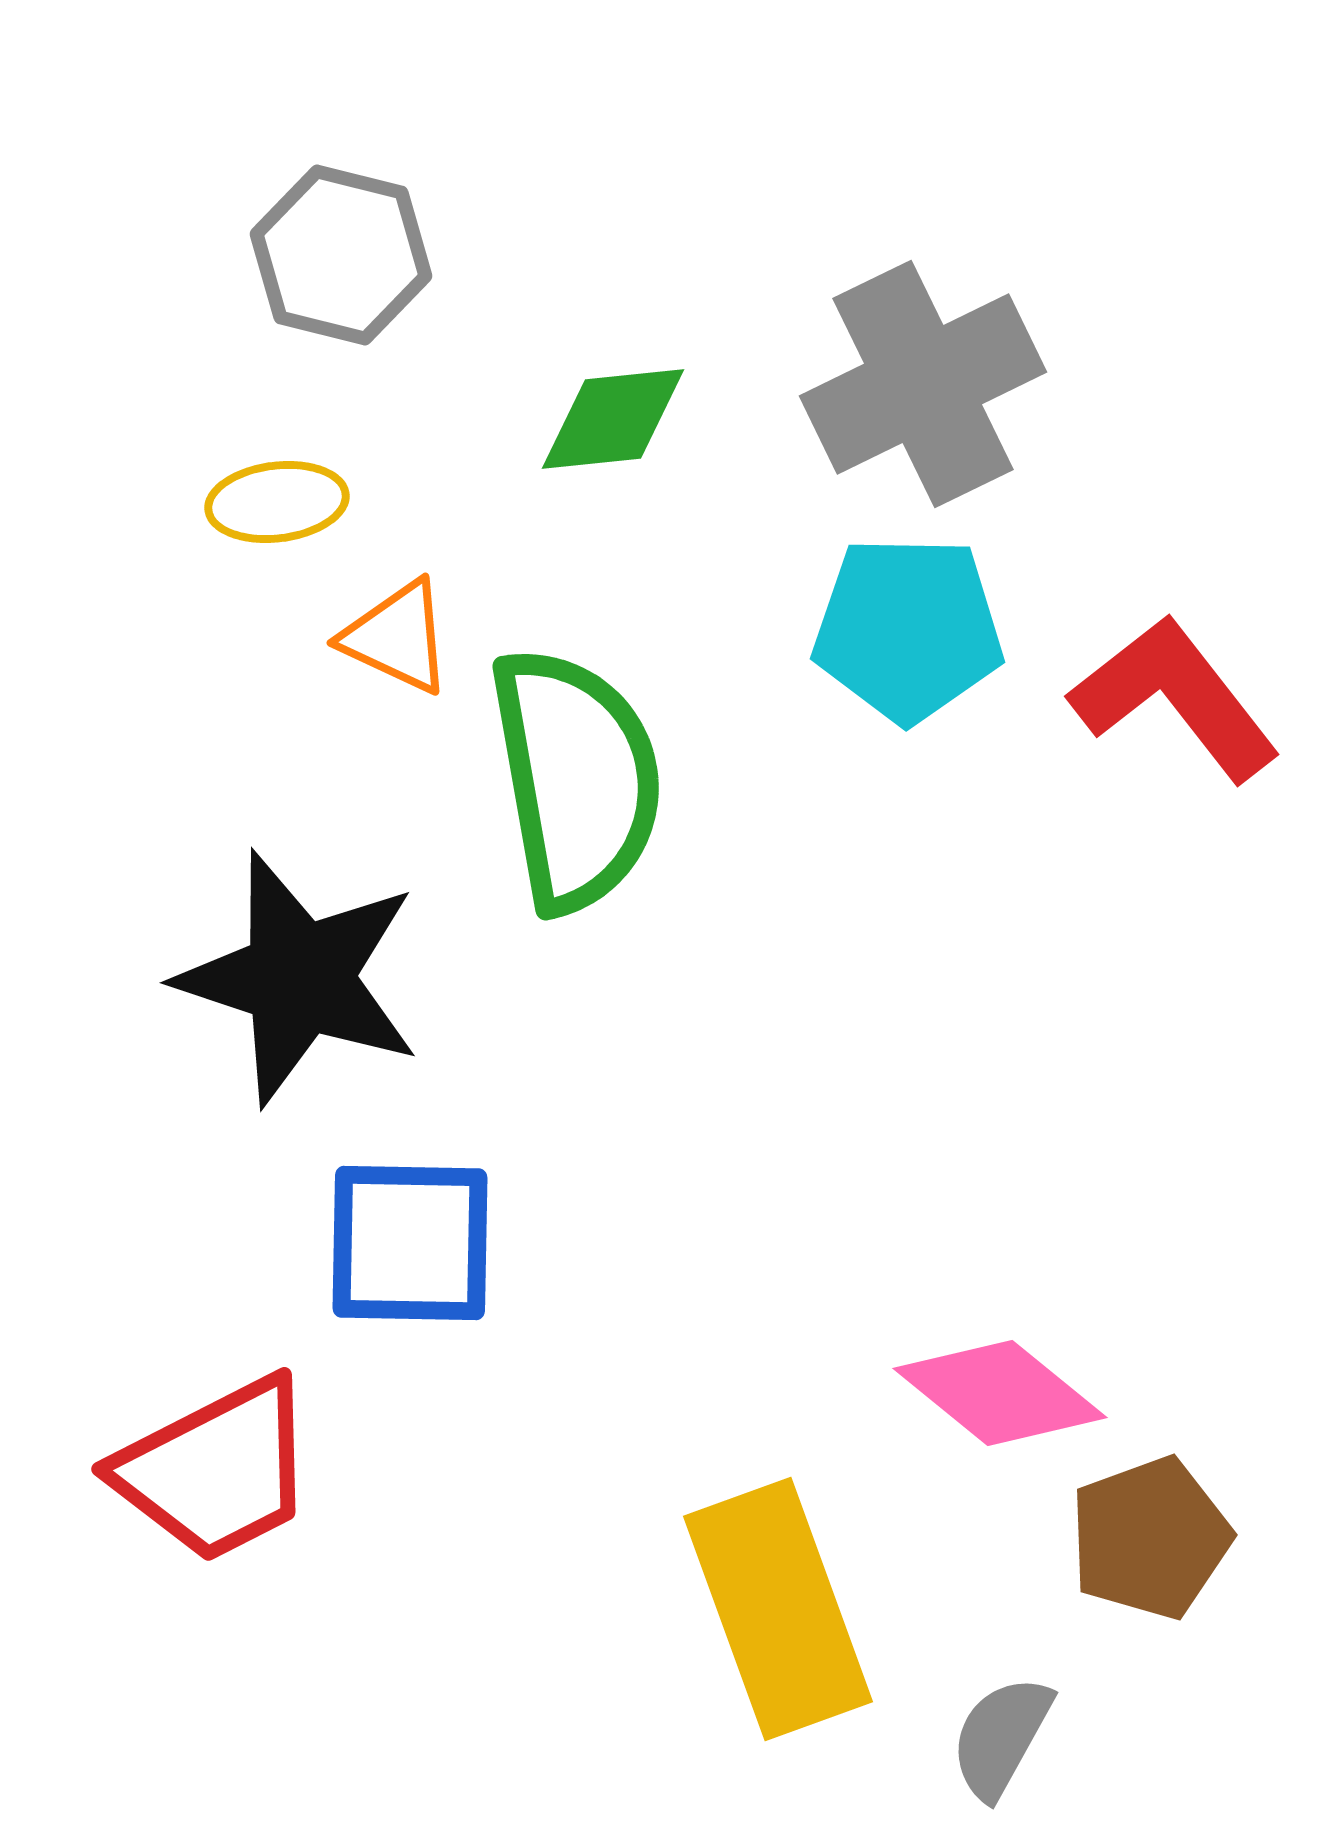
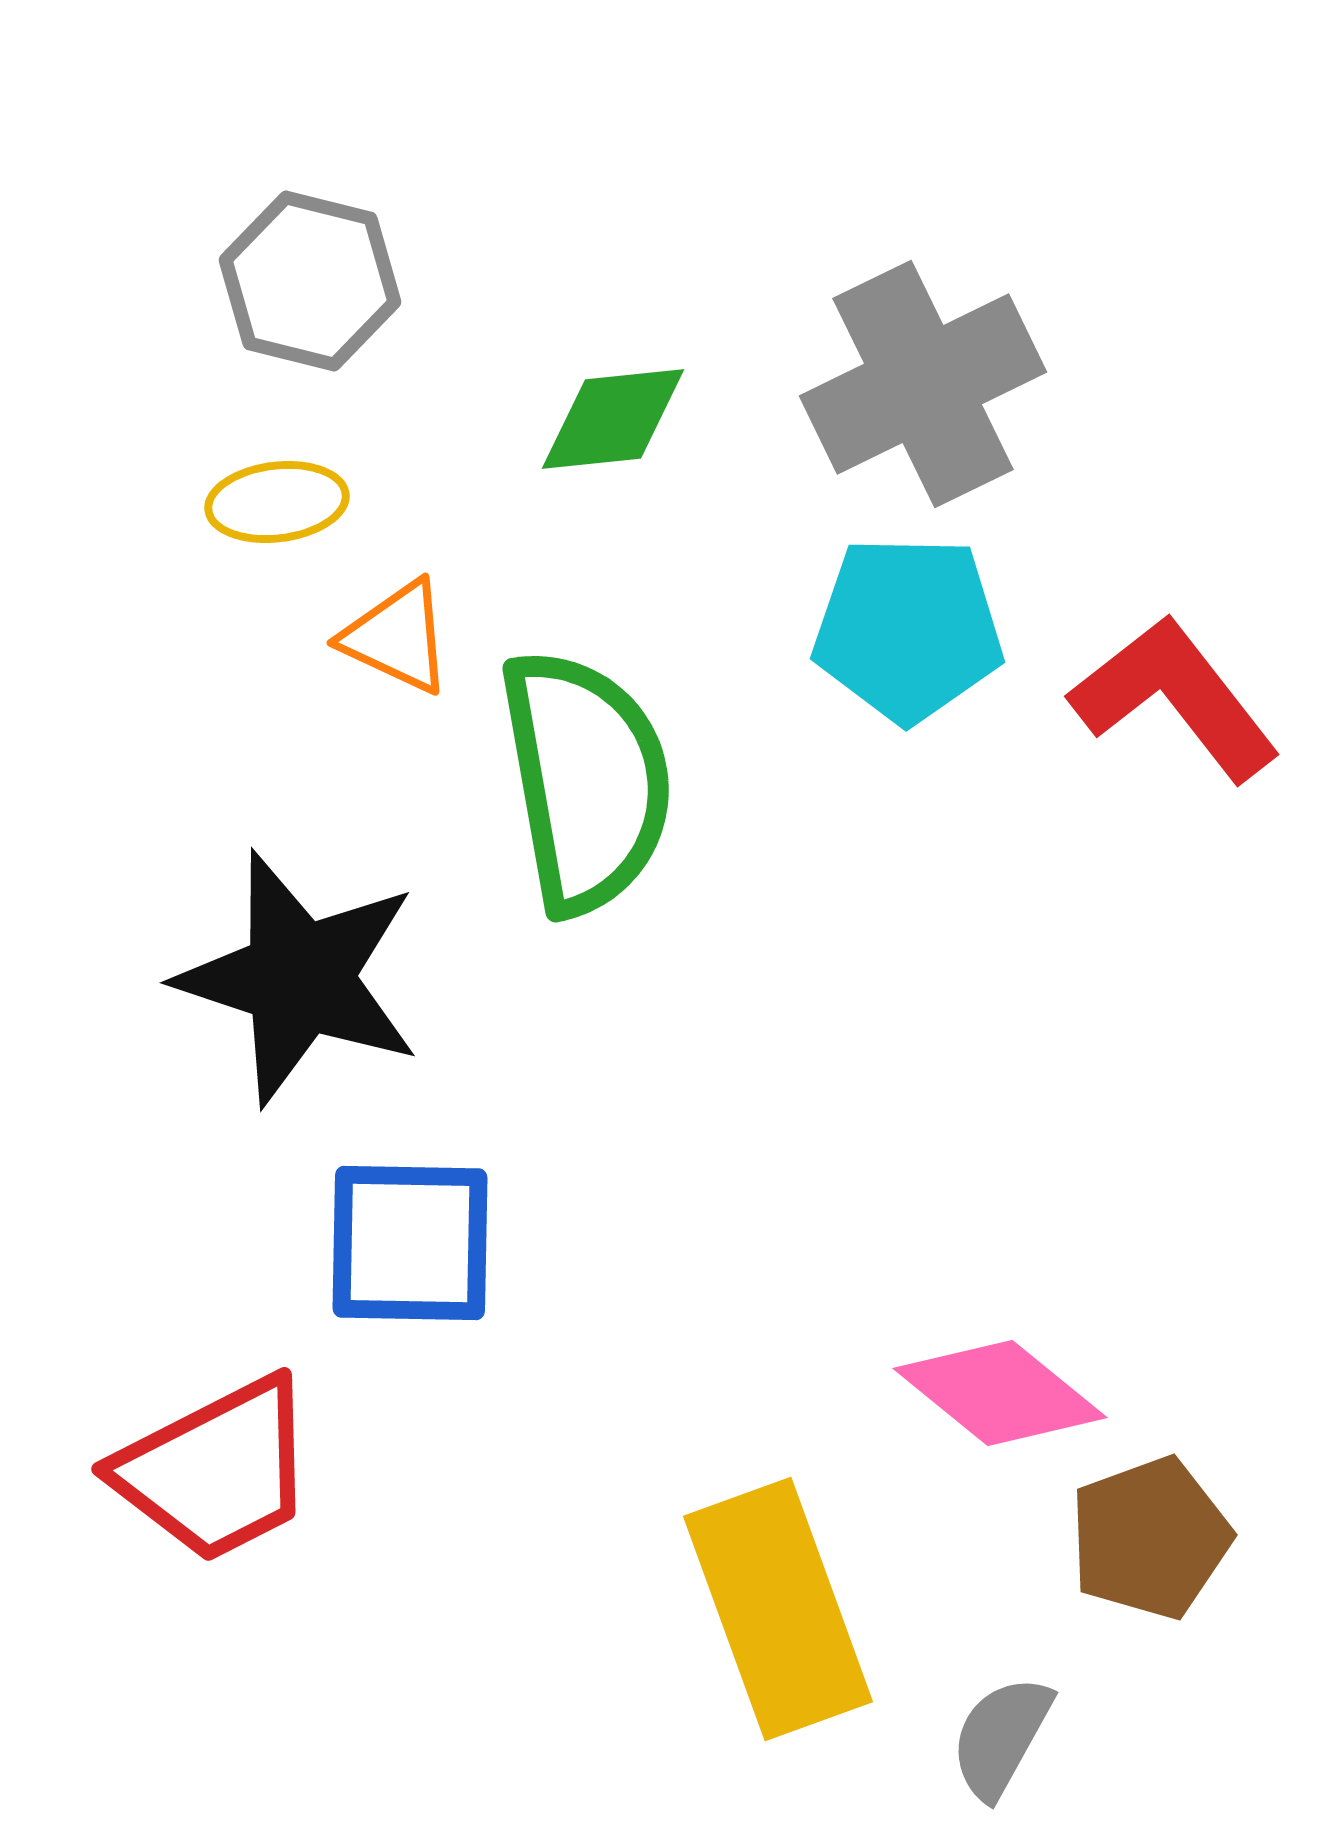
gray hexagon: moved 31 px left, 26 px down
green semicircle: moved 10 px right, 2 px down
